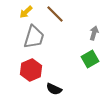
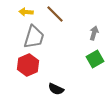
yellow arrow: rotated 48 degrees clockwise
green square: moved 5 px right
red hexagon: moved 3 px left, 5 px up
black semicircle: moved 2 px right
